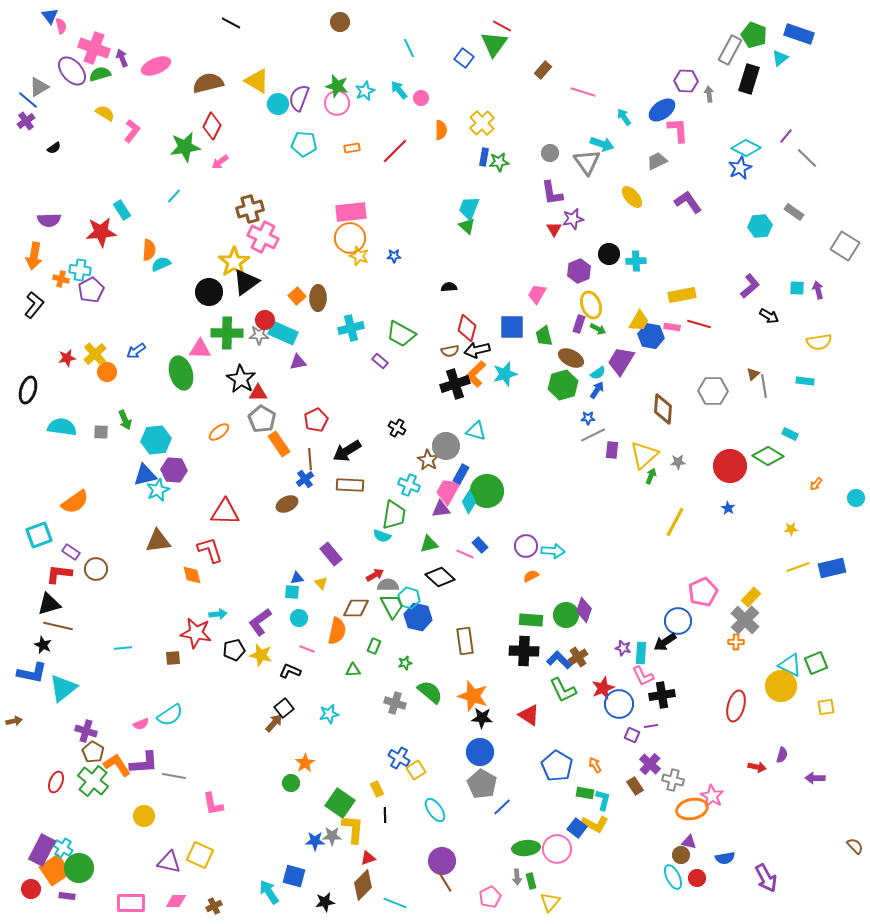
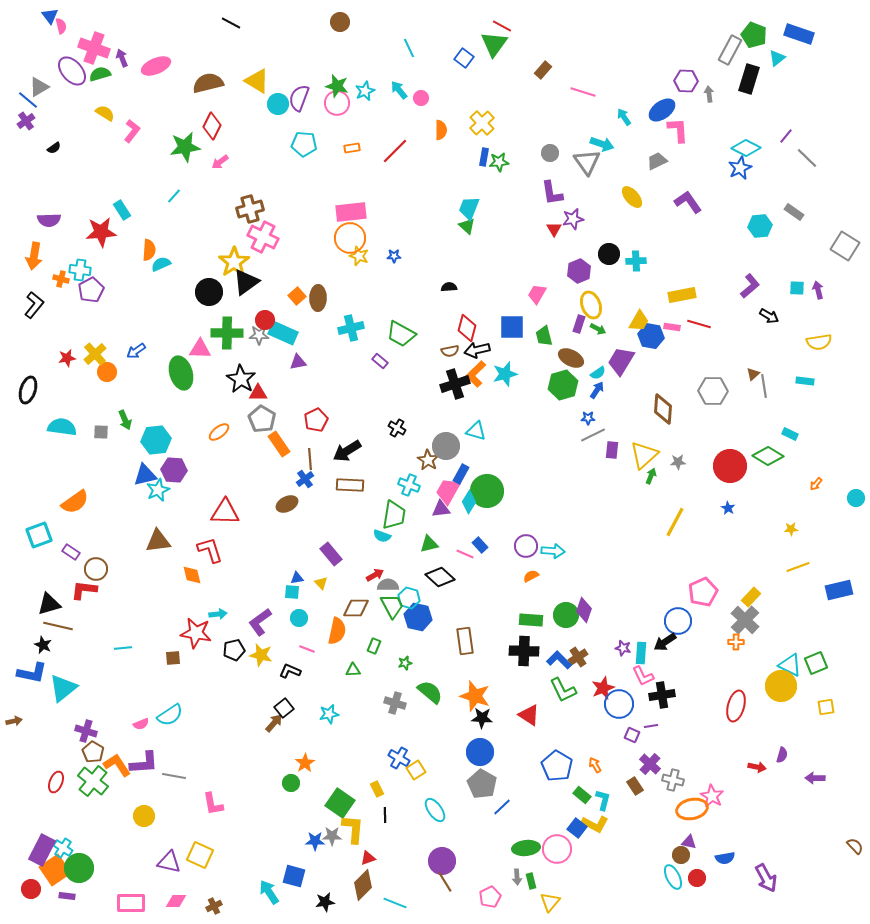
cyan triangle at (780, 58): moved 3 px left
blue rectangle at (832, 568): moved 7 px right, 22 px down
red L-shape at (59, 574): moved 25 px right, 16 px down
orange star at (473, 696): moved 2 px right
green rectangle at (585, 793): moved 3 px left, 2 px down; rotated 30 degrees clockwise
